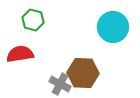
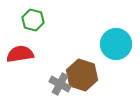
cyan circle: moved 3 px right, 17 px down
brown hexagon: moved 1 px left, 2 px down; rotated 16 degrees clockwise
